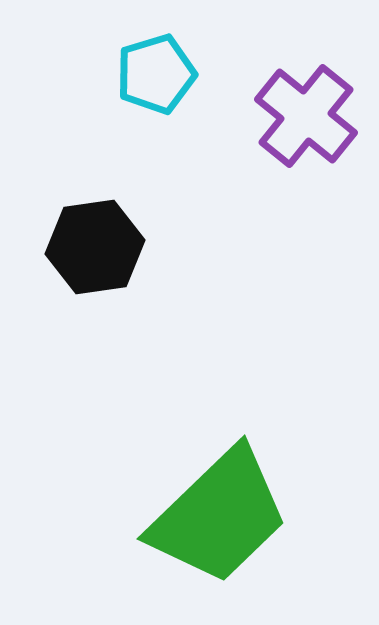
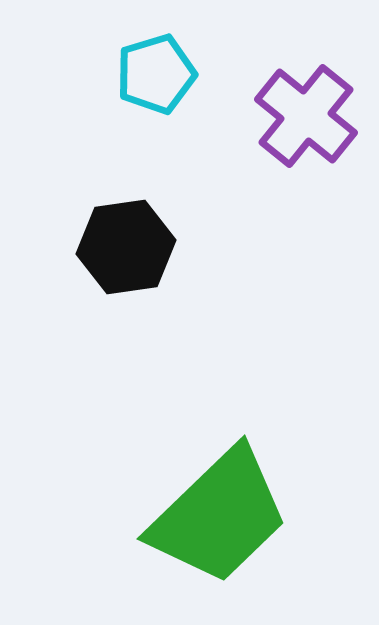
black hexagon: moved 31 px right
